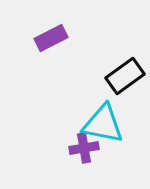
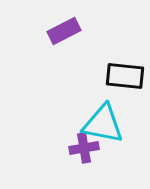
purple rectangle: moved 13 px right, 7 px up
black rectangle: rotated 42 degrees clockwise
